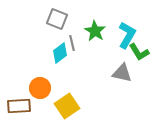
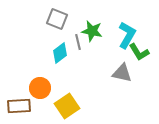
green star: moved 3 px left; rotated 20 degrees counterclockwise
gray line: moved 6 px right, 1 px up
